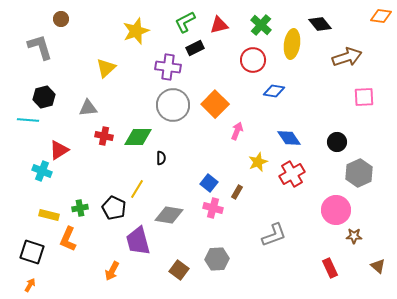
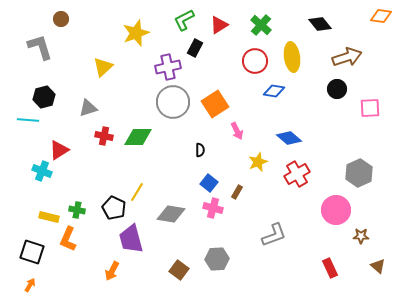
green L-shape at (185, 22): moved 1 px left, 2 px up
red triangle at (219, 25): rotated 18 degrees counterclockwise
yellow star at (136, 31): moved 2 px down
yellow ellipse at (292, 44): moved 13 px down; rotated 16 degrees counterclockwise
black rectangle at (195, 48): rotated 36 degrees counterclockwise
red circle at (253, 60): moved 2 px right, 1 px down
purple cross at (168, 67): rotated 20 degrees counterclockwise
yellow triangle at (106, 68): moved 3 px left, 1 px up
pink square at (364, 97): moved 6 px right, 11 px down
orange square at (215, 104): rotated 12 degrees clockwise
gray circle at (173, 105): moved 3 px up
gray triangle at (88, 108): rotated 12 degrees counterclockwise
pink arrow at (237, 131): rotated 132 degrees clockwise
blue diamond at (289, 138): rotated 15 degrees counterclockwise
black circle at (337, 142): moved 53 px up
black semicircle at (161, 158): moved 39 px right, 8 px up
red cross at (292, 174): moved 5 px right
yellow line at (137, 189): moved 3 px down
green cross at (80, 208): moved 3 px left, 2 px down; rotated 21 degrees clockwise
yellow rectangle at (49, 215): moved 2 px down
gray diamond at (169, 215): moved 2 px right, 1 px up
brown star at (354, 236): moved 7 px right
purple trapezoid at (138, 241): moved 7 px left, 2 px up
